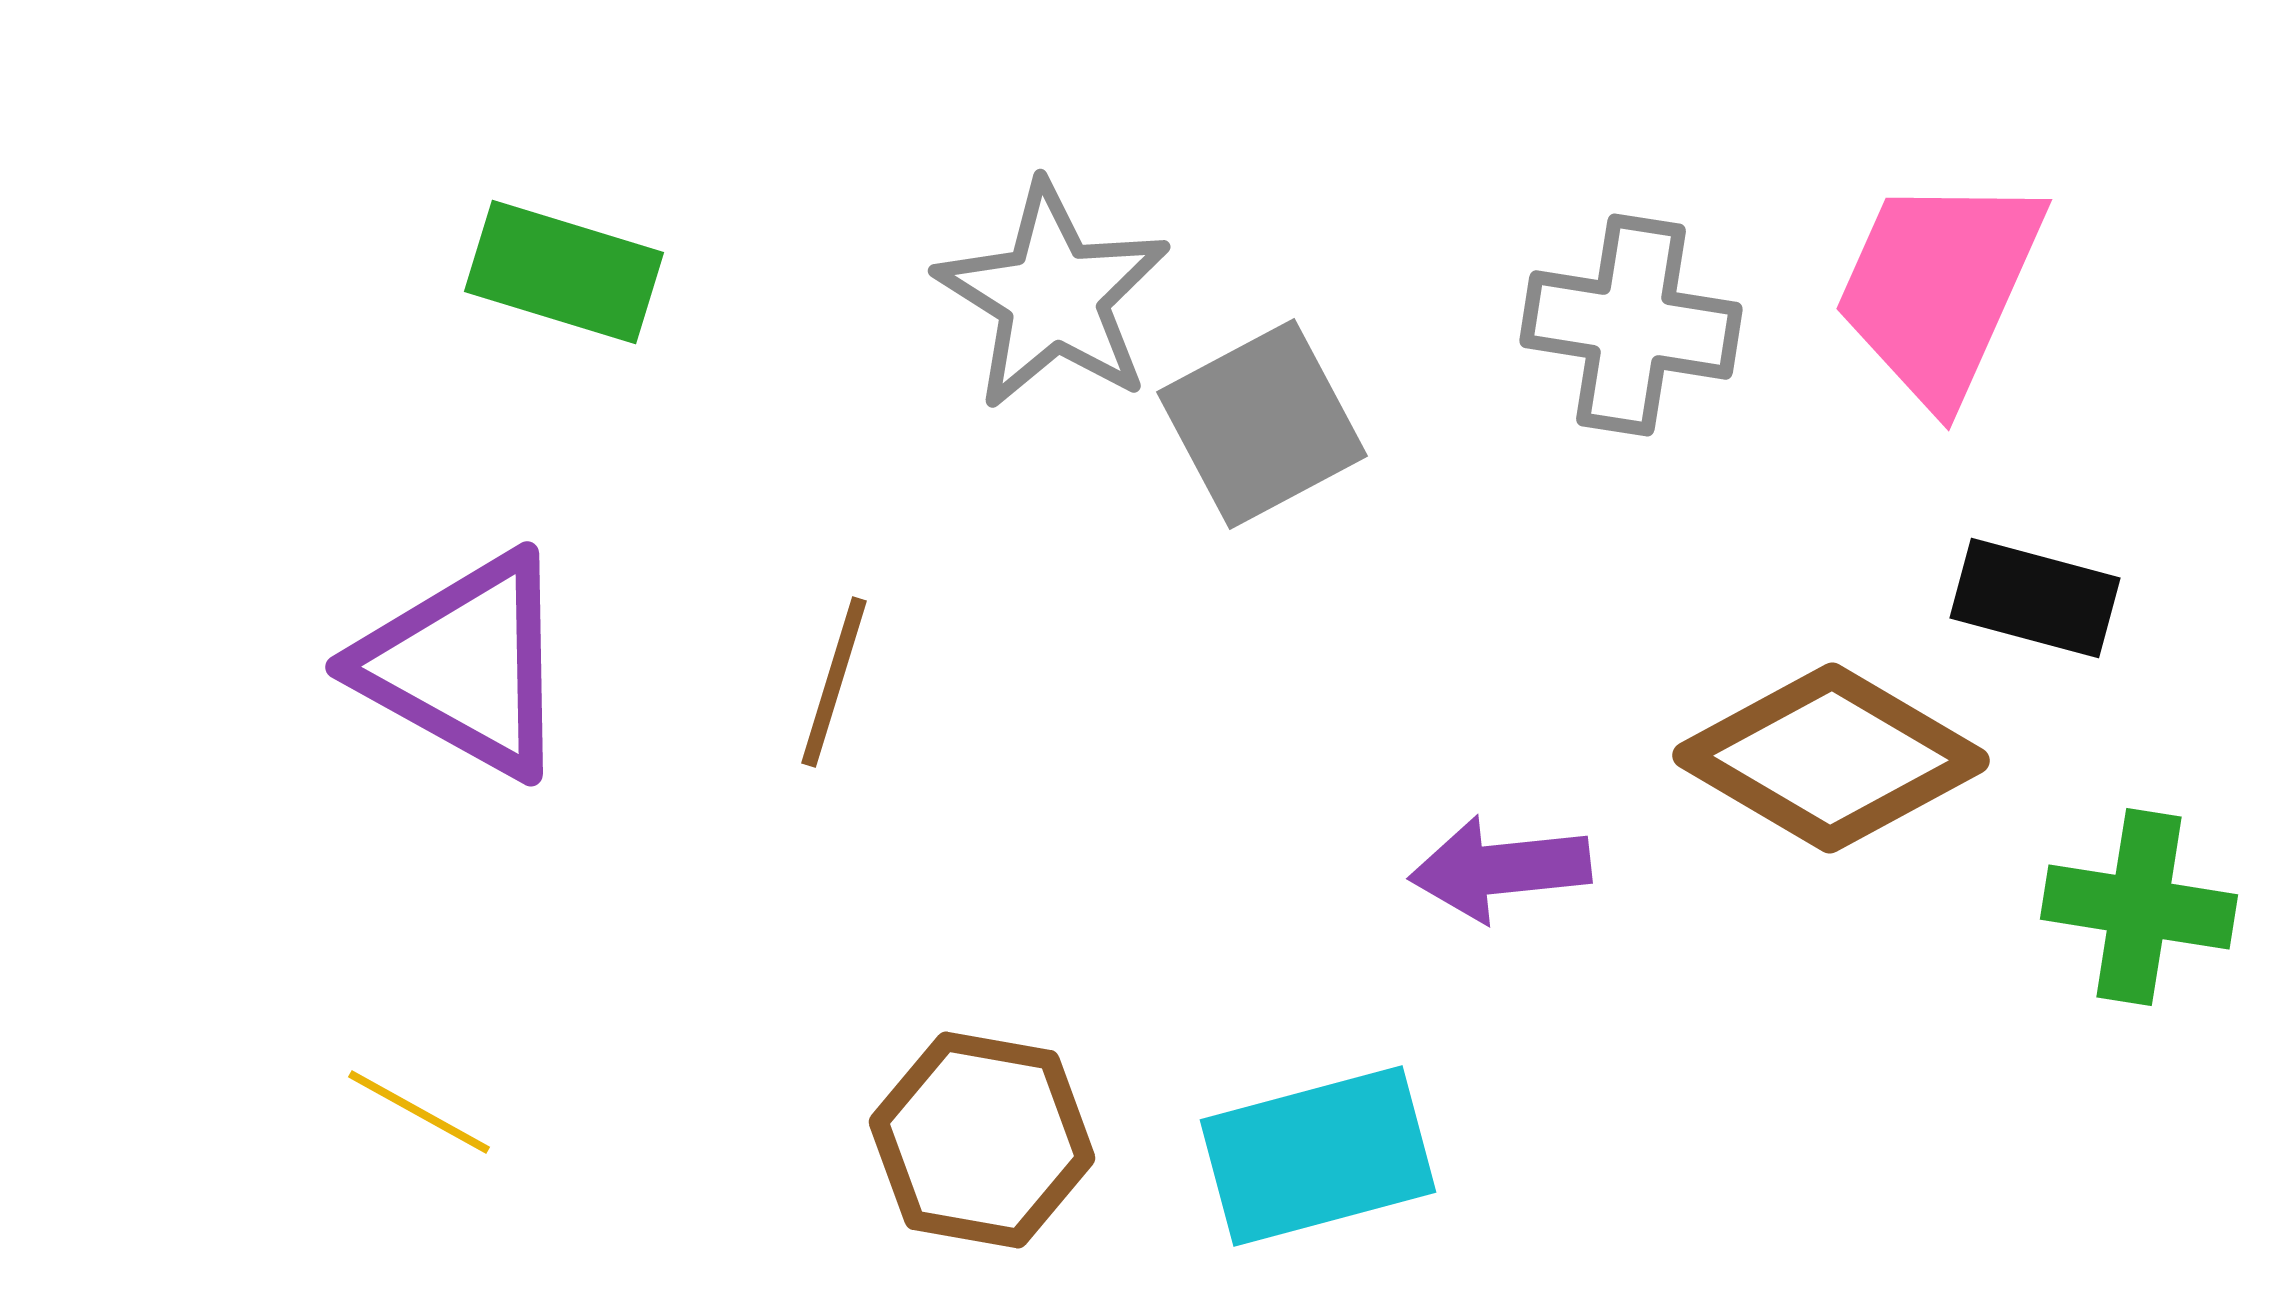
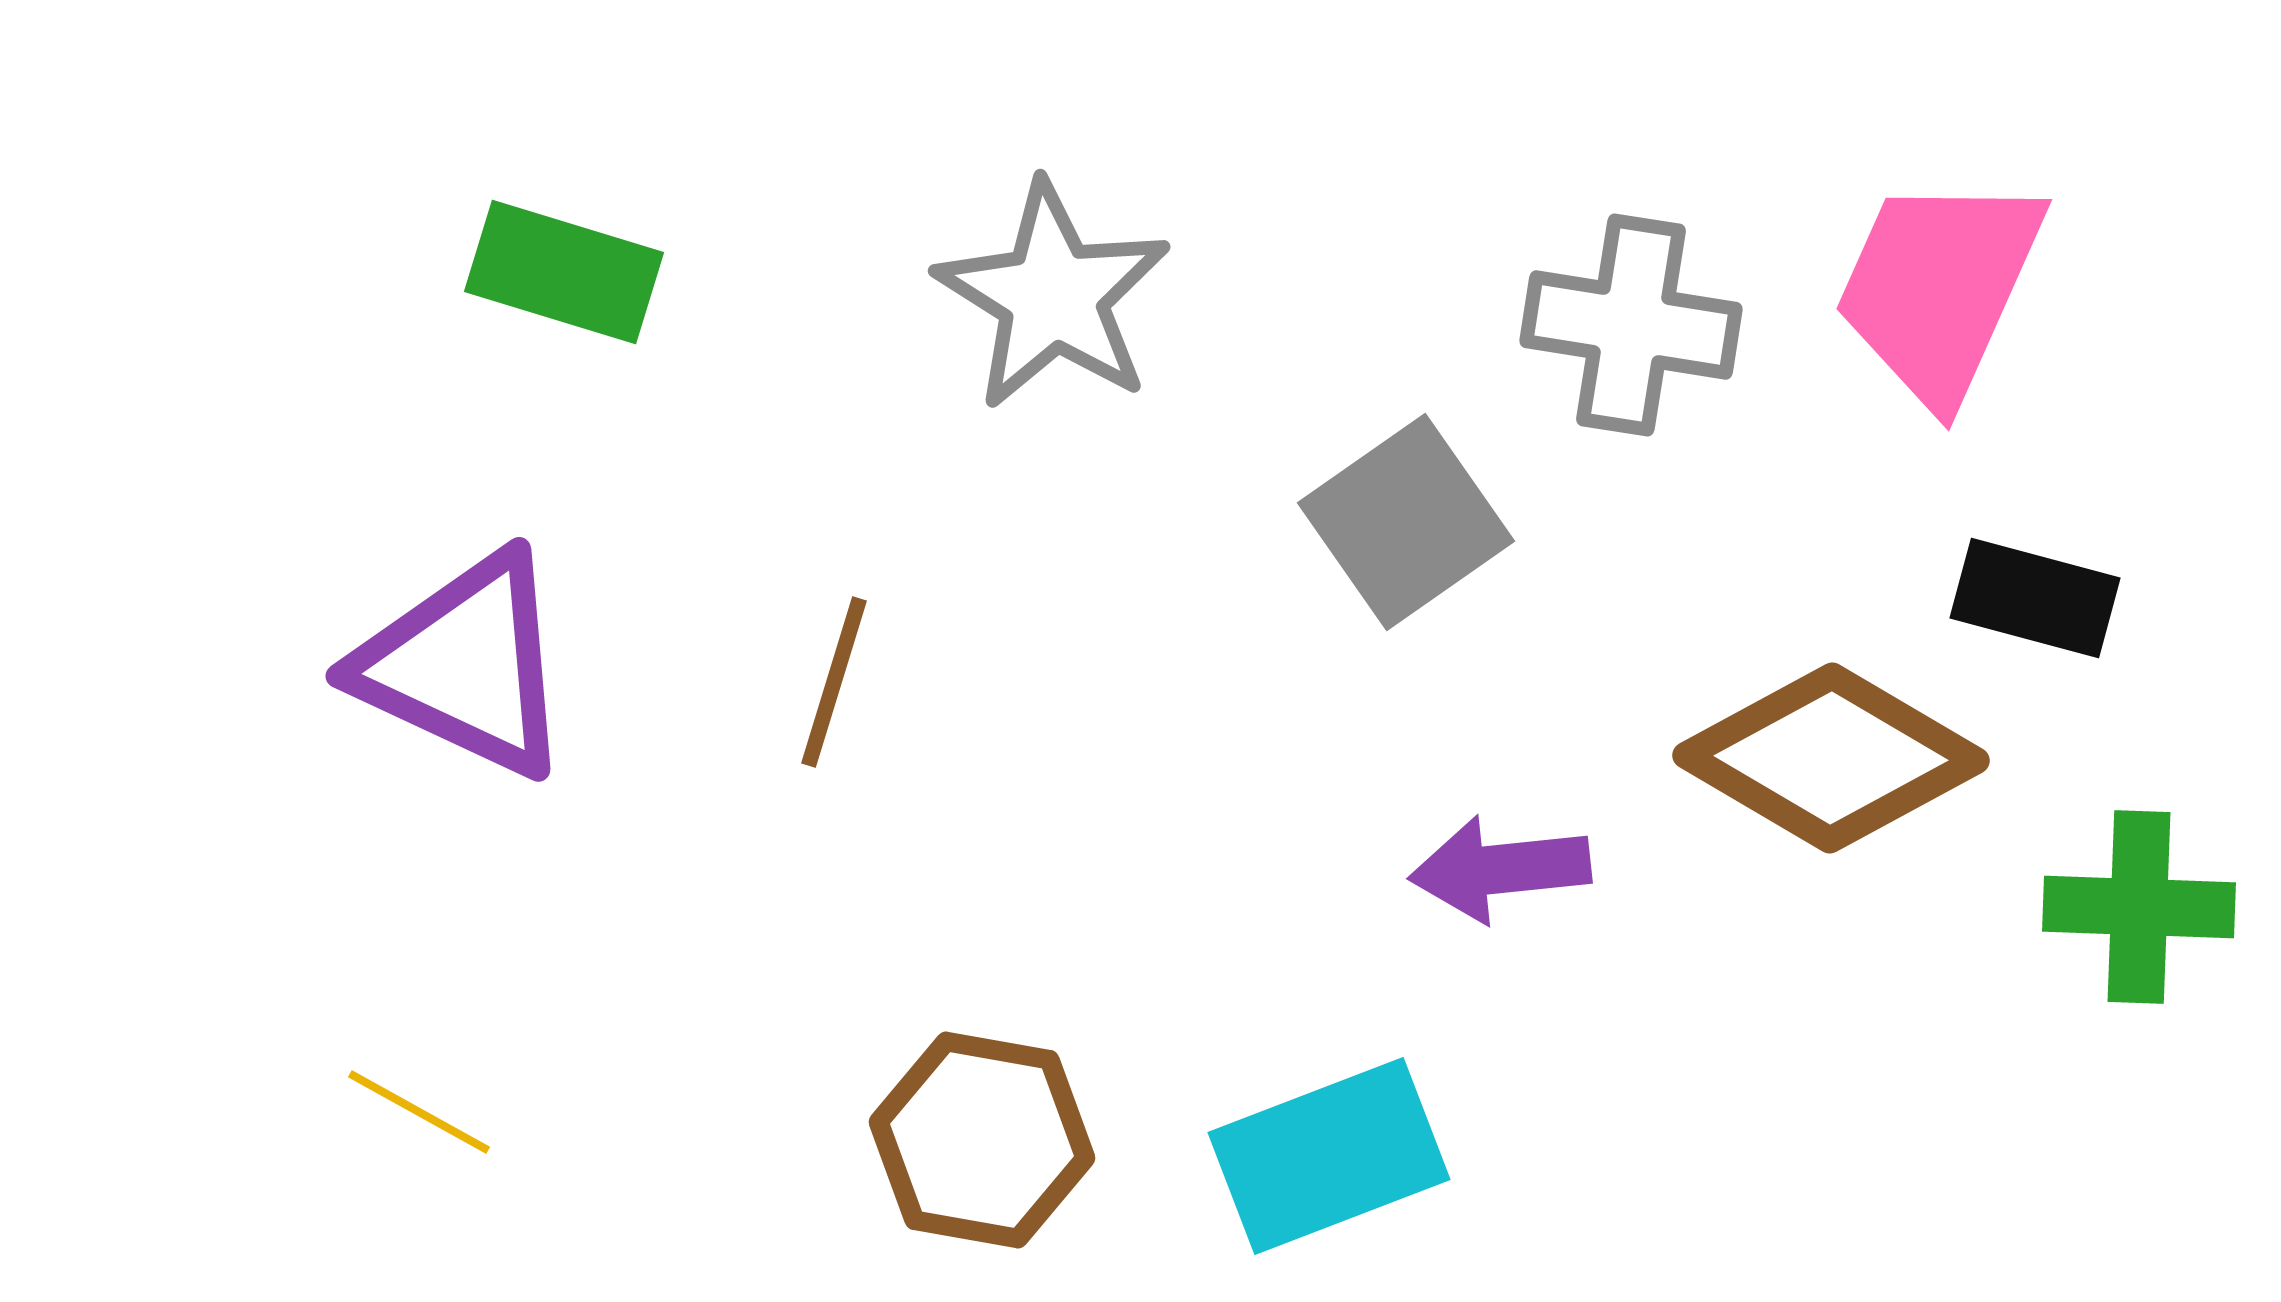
gray square: moved 144 px right, 98 px down; rotated 7 degrees counterclockwise
purple triangle: rotated 4 degrees counterclockwise
green cross: rotated 7 degrees counterclockwise
cyan rectangle: moved 11 px right; rotated 6 degrees counterclockwise
